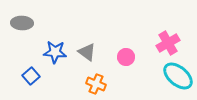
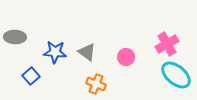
gray ellipse: moved 7 px left, 14 px down
pink cross: moved 1 px left, 1 px down
cyan ellipse: moved 2 px left, 1 px up
